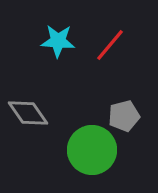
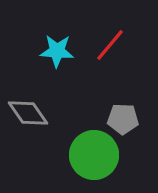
cyan star: moved 1 px left, 10 px down
gray pentagon: moved 1 px left, 3 px down; rotated 16 degrees clockwise
green circle: moved 2 px right, 5 px down
